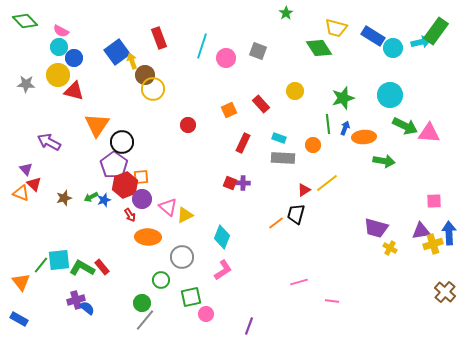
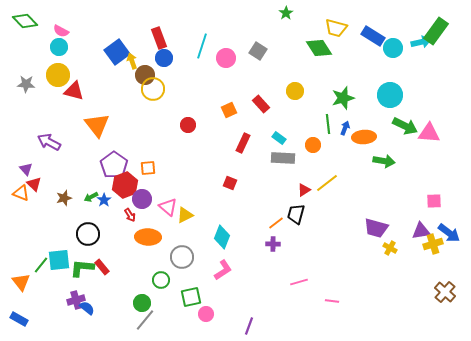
gray square at (258, 51): rotated 12 degrees clockwise
blue circle at (74, 58): moved 90 px right
orange triangle at (97, 125): rotated 12 degrees counterclockwise
cyan rectangle at (279, 138): rotated 16 degrees clockwise
black circle at (122, 142): moved 34 px left, 92 px down
orange square at (141, 177): moved 7 px right, 9 px up
purple cross at (243, 183): moved 30 px right, 61 px down
blue star at (104, 200): rotated 16 degrees counterclockwise
blue arrow at (449, 233): rotated 130 degrees clockwise
green L-shape at (82, 268): rotated 25 degrees counterclockwise
